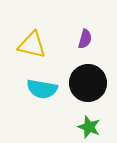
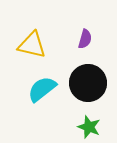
cyan semicircle: rotated 132 degrees clockwise
